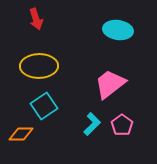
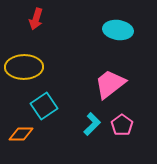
red arrow: rotated 35 degrees clockwise
yellow ellipse: moved 15 px left, 1 px down
